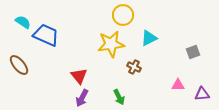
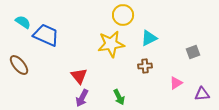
brown cross: moved 11 px right, 1 px up; rotated 32 degrees counterclockwise
pink triangle: moved 2 px left, 2 px up; rotated 32 degrees counterclockwise
